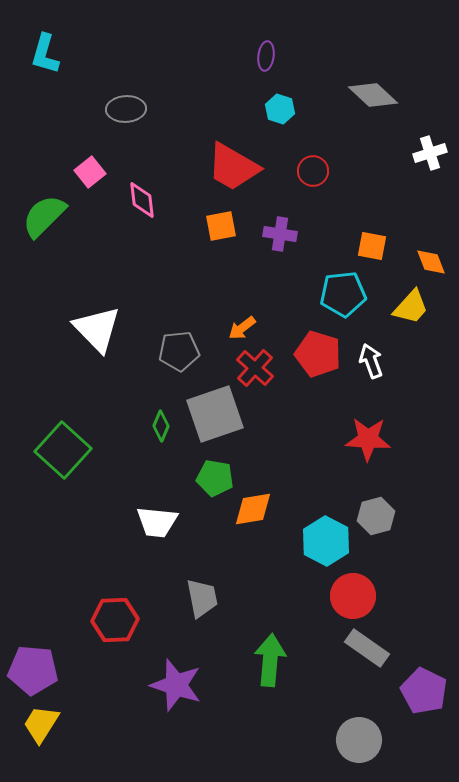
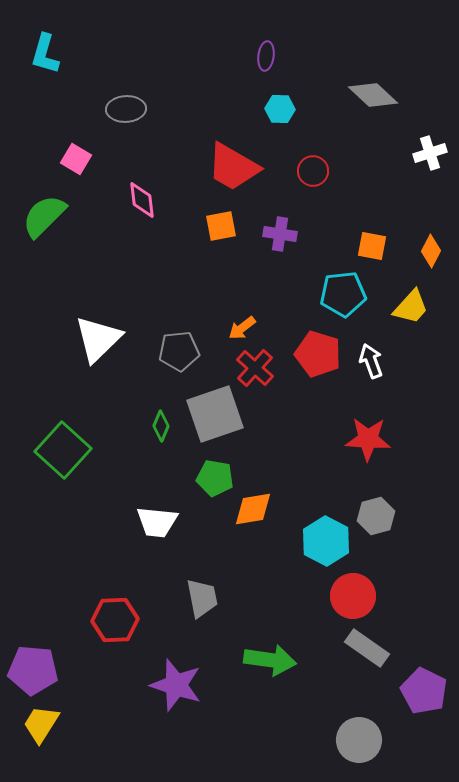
cyan hexagon at (280, 109): rotated 16 degrees counterclockwise
pink square at (90, 172): moved 14 px left, 13 px up; rotated 20 degrees counterclockwise
orange diamond at (431, 262): moved 11 px up; rotated 48 degrees clockwise
white triangle at (97, 329): moved 1 px right, 10 px down; rotated 30 degrees clockwise
green arrow at (270, 660): rotated 93 degrees clockwise
